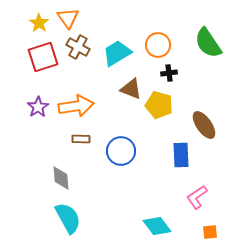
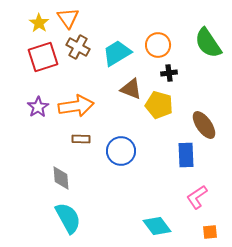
blue rectangle: moved 5 px right
